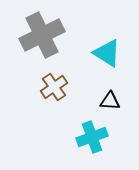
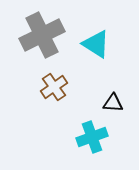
cyan triangle: moved 11 px left, 9 px up
black triangle: moved 3 px right, 2 px down
